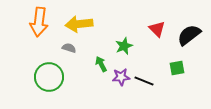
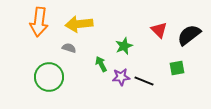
red triangle: moved 2 px right, 1 px down
